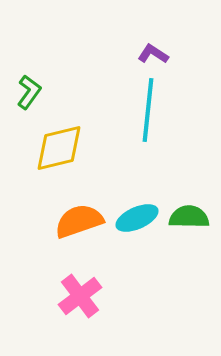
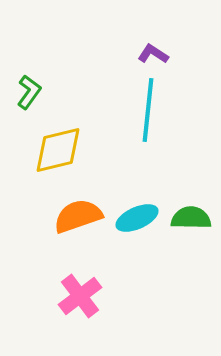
yellow diamond: moved 1 px left, 2 px down
green semicircle: moved 2 px right, 1 px down
orange semicircle: moved 1 px left, 5 px up
